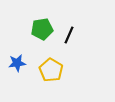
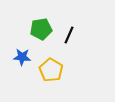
green pentagon: moved 1 px left
blue star: moved 5 px right, 6 px up; rotated 12 degrees clockwise
